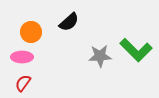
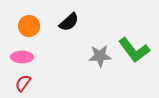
orange circle: moved 2 px left, 6 px up
green L-shape: moved 2 px left; rotated 8 degrees clockwise
